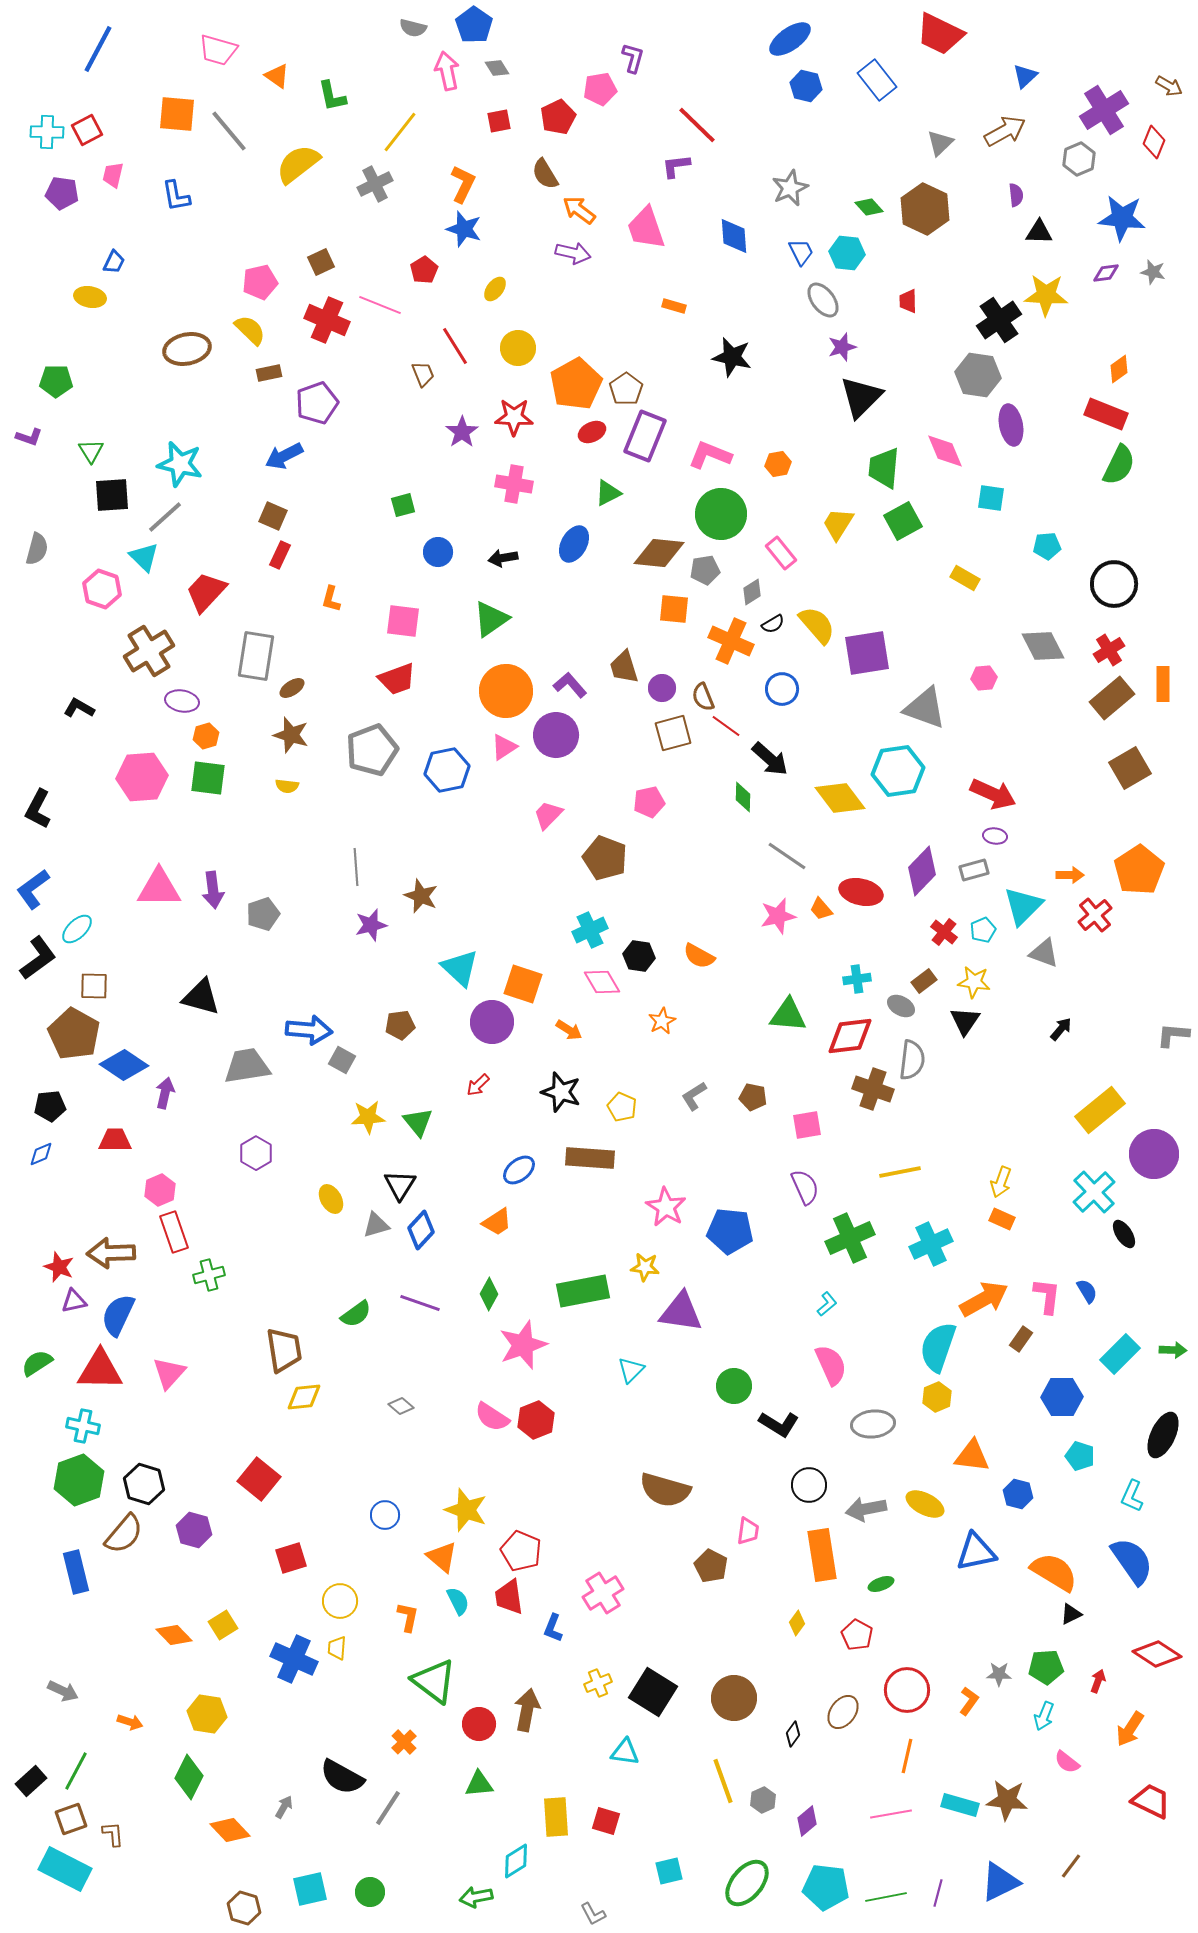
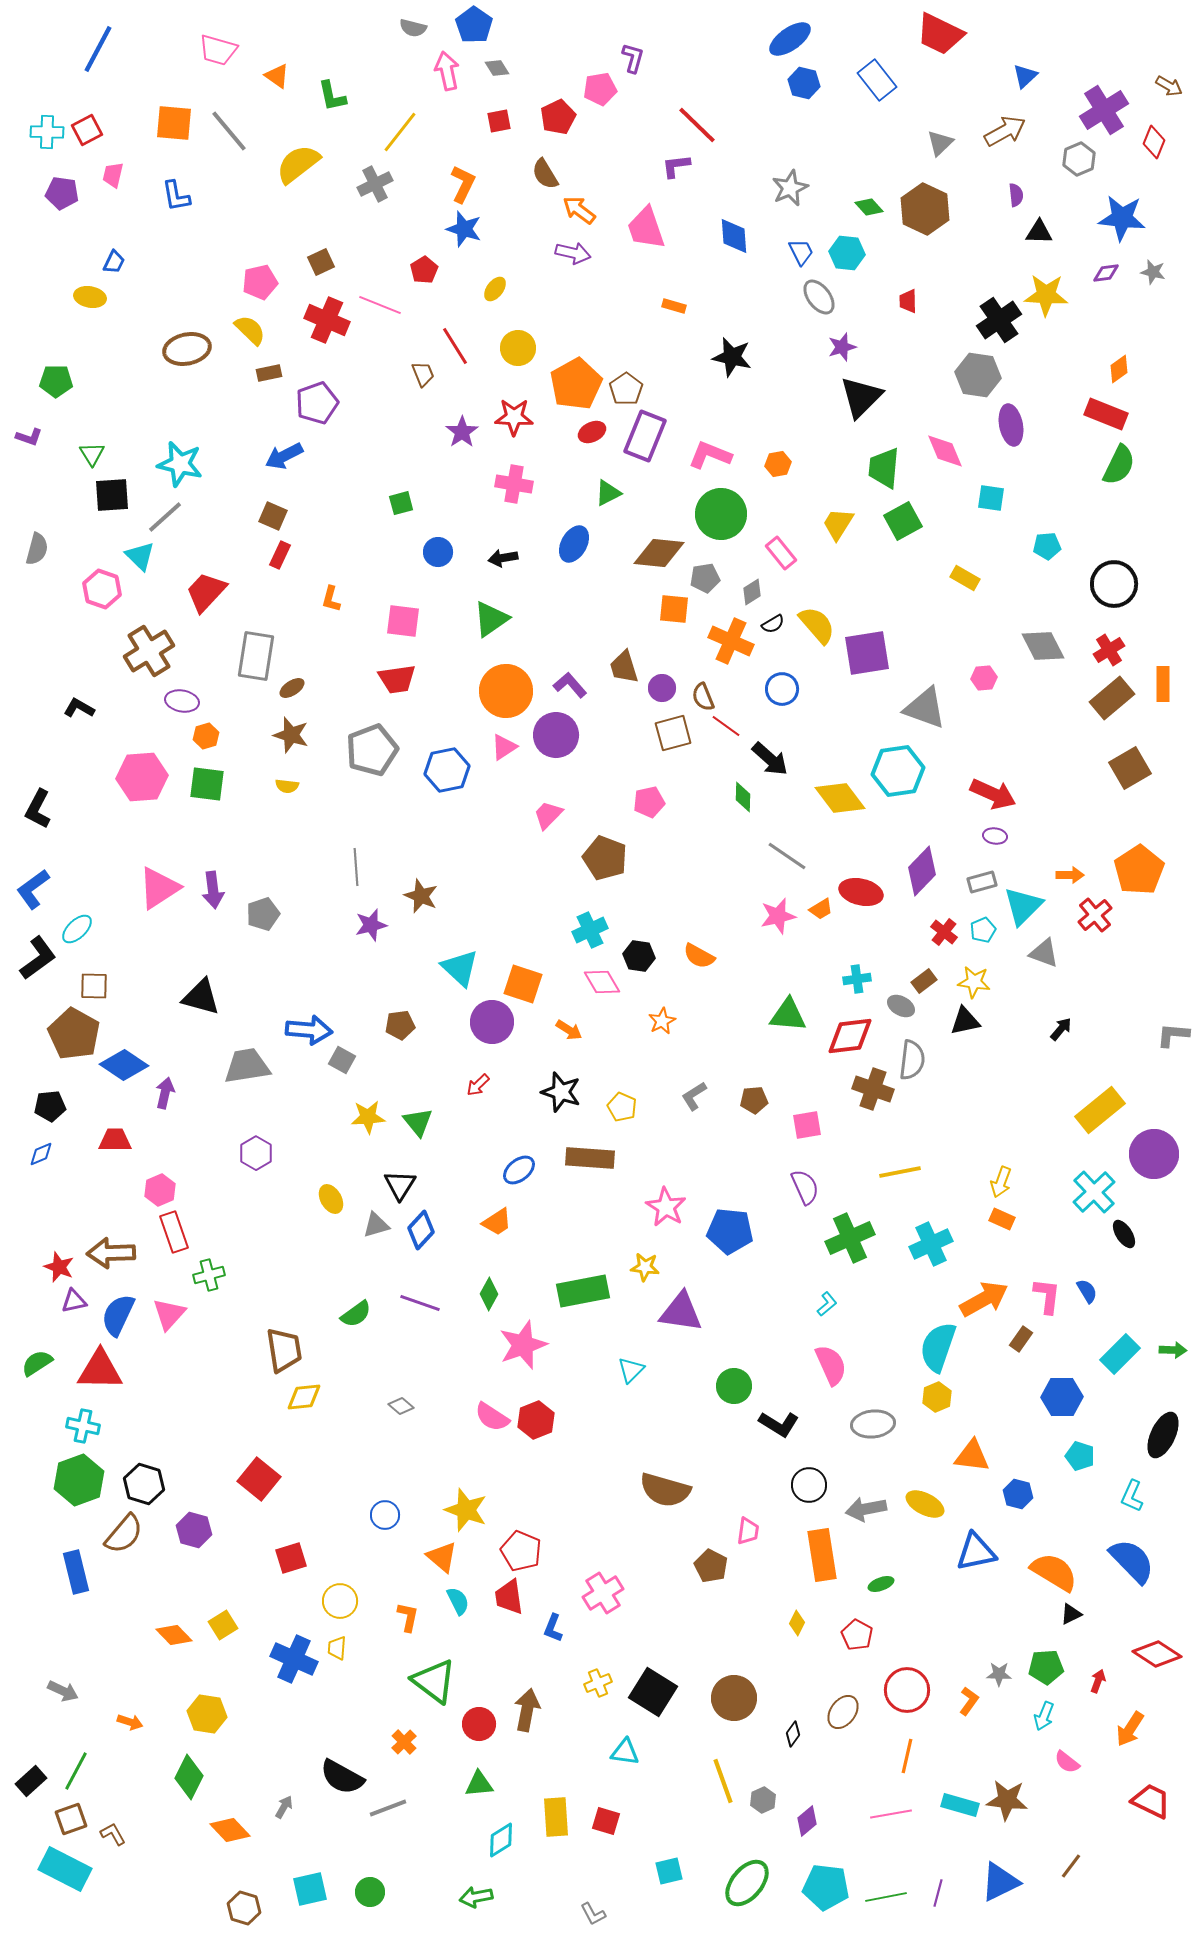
blue hexagon at (806, 86): moved 2 px left, 3 px up
orange square at (177, 114): moved 3 px left, 9 px down
gray ellipse at (823, 300): moved 4 px left, 3 px up
green triangle at (91, 451): moved 1 px right, 3 px down
green square at (403, 505): moved 2 px left, 2 px up
cyan triangle at (144, 557): moved 4 px left, 1 px up
gray pentagon at (705, 570): moved 8 px down
red trapezoid at (397, 679): rotated 12 degrees clockwise
green square at (208, 778): moved 1 px left, 6 px down
gray rectangle at (974, 870): moved 8 px right, 12 px down
pink triangle at (159, 888): rotated 33 degrees counterclockwise
orange trapezoid at (821, 909): rotated 80 degrees counterclockwise
black triangle at (965, 1021): rotated 44 degrees clockwise
brown pentagon at (753, 1097): moved 1 px right, 3 px down; rotated 16 degrees counterclockwise
pink triangle at (169, 1373): moved 59 px up
blue semicircle at (1132, 1561): rotated 9 degrees counterclockwise
yellow diamond at (797, 1623): rotated 10 degrees counterclockwise
gray line at (388, 1808): rotated 36 degrees clockwise
brown L-shape at (113, 1834): rotated 24 degrees counterclockwise
cyan diamond at (516, 1861): moved 15 px left, 21 px up
